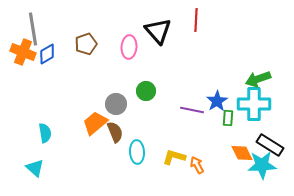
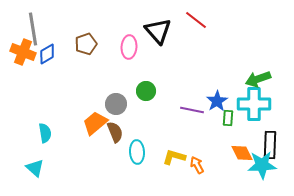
red line: rotated 55 degrees counterclockwise
black rectangle: rotated 60 degrees clockwise
